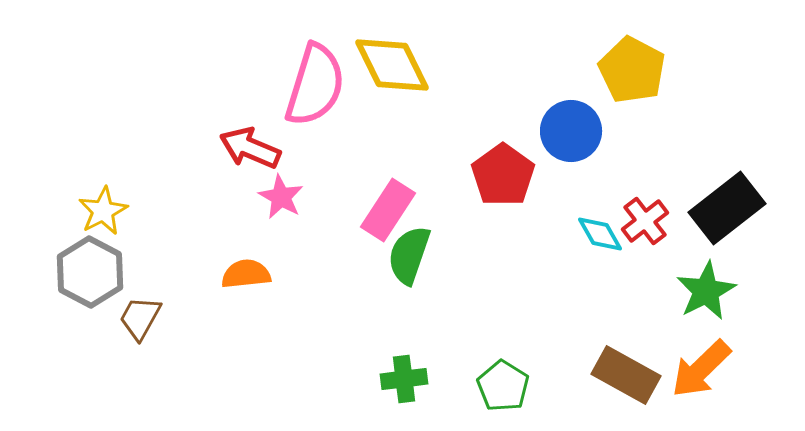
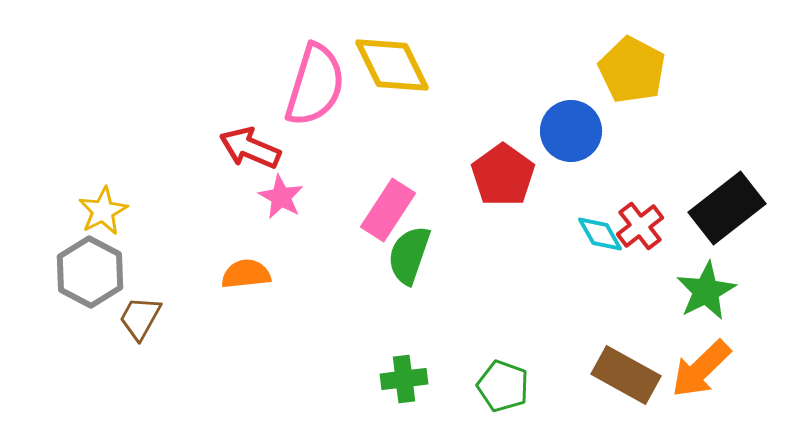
red cross: moved 5 px left, 5 px down
green pentagon: rotated 12 degrees counterclockwise
